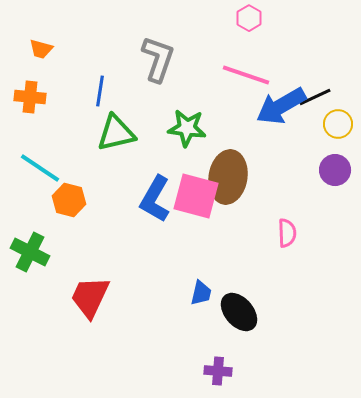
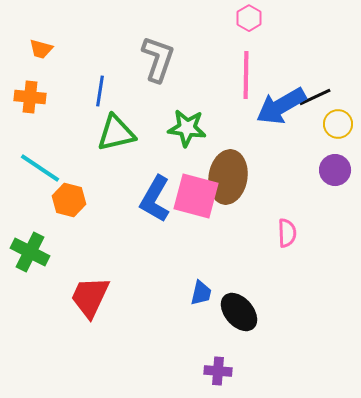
pink line: rotated 72 degrees clockwise
